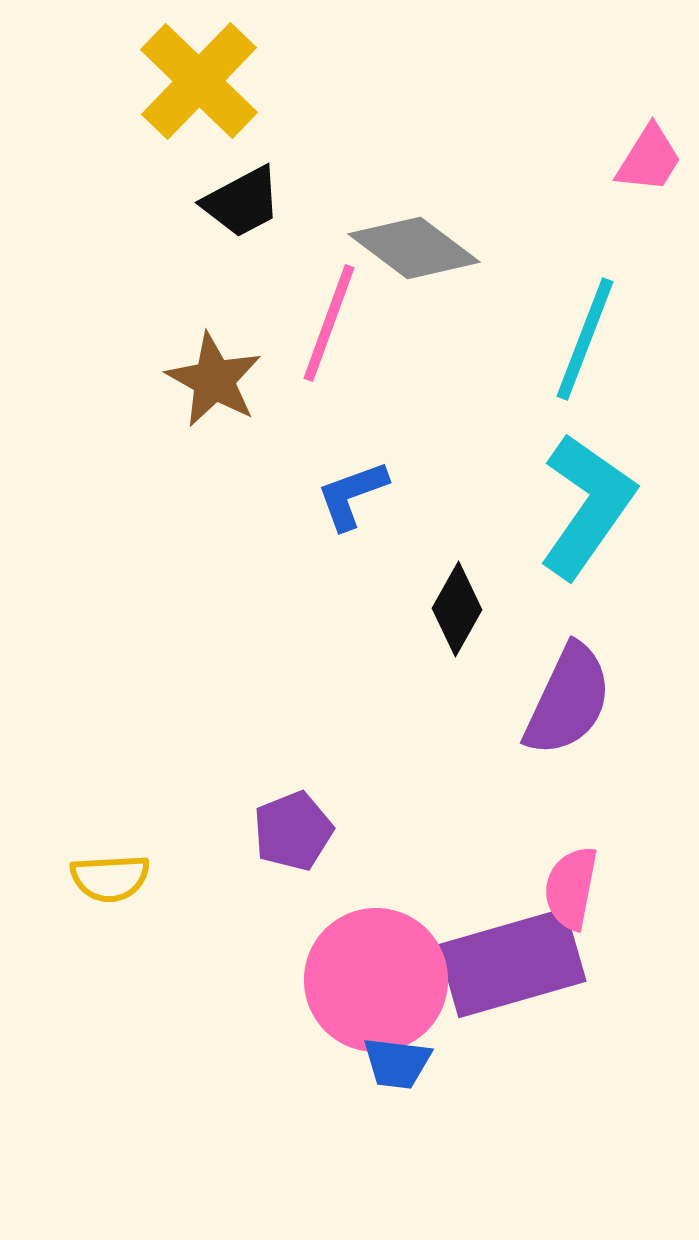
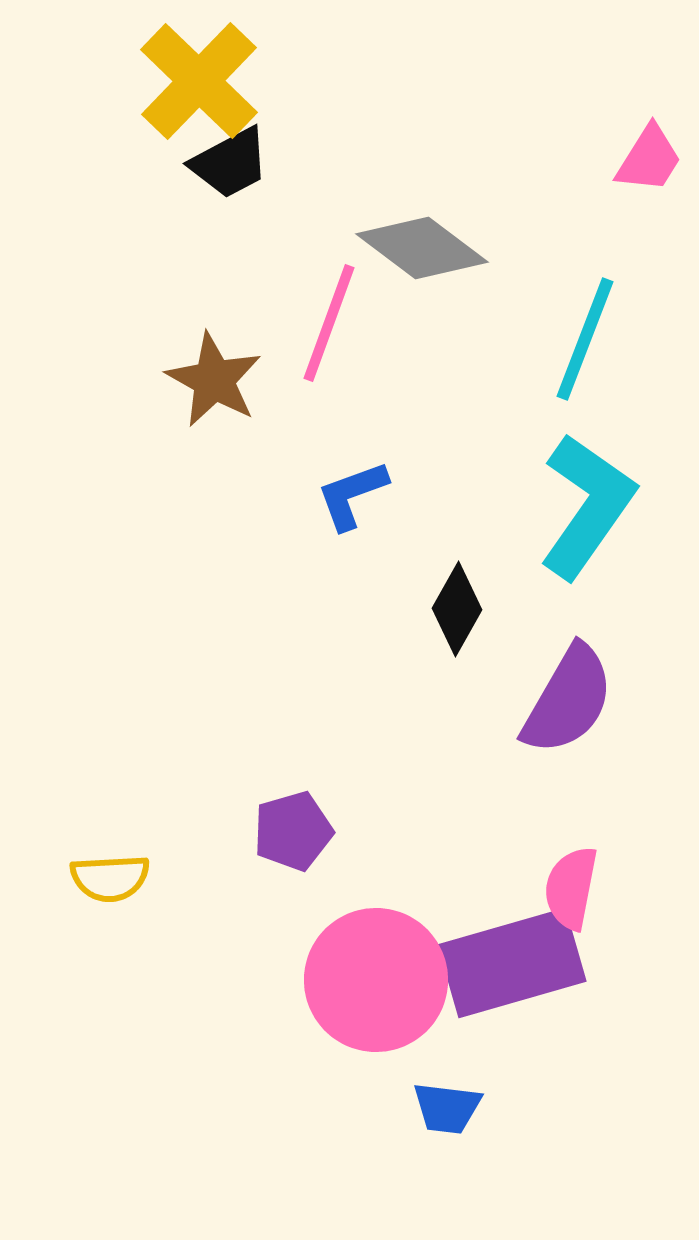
black trapezoid: moved 12 px left, 39 px up
gray diamond: moved 8 px right
purple semicircle: rotated 5 degrees clockwise
purple pentagon: rotated 6 degrees clockwise
blue trapezoid: moved 50 px right, 45 px down
